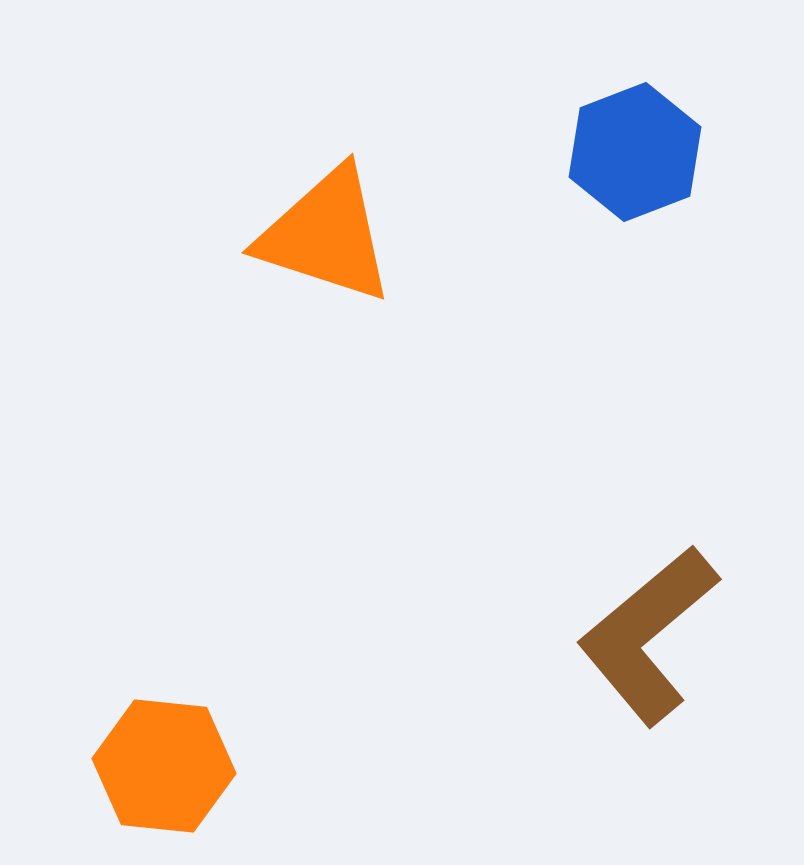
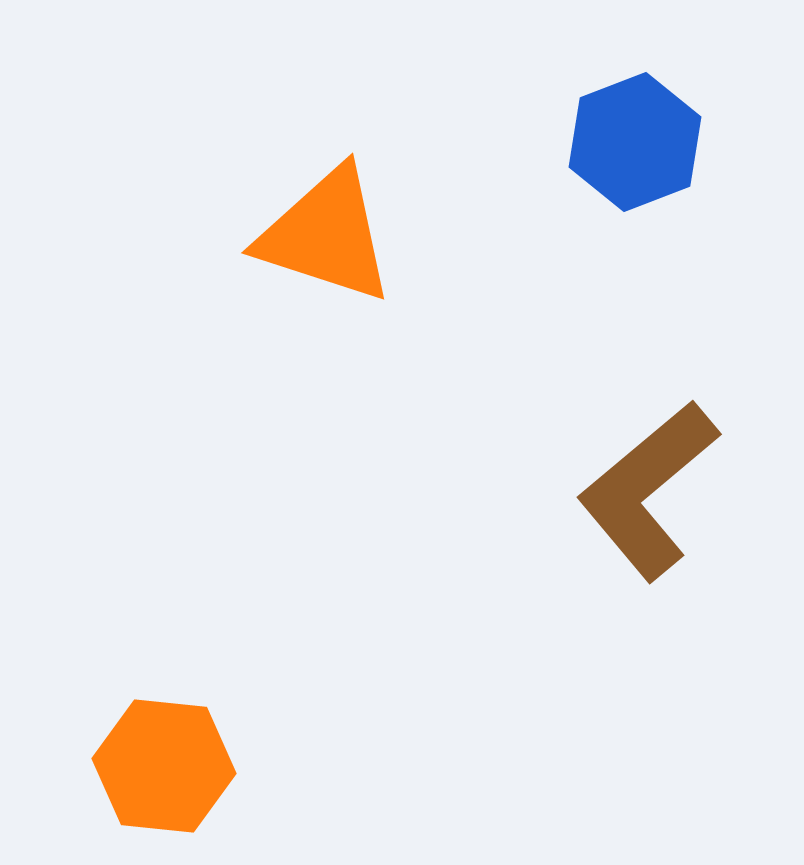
blue hexagon: moved 10 px up
brown L-shape: moved 145 px up
